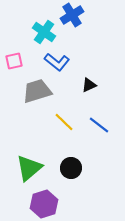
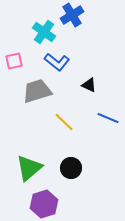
black triangle: rotated 49 degrees clockwise
blue line: moved 9 px right, 7 px up; rotated 15 degrees counterclockwise
